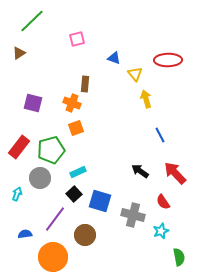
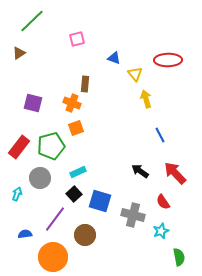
green pentagon: moved 4 px up
